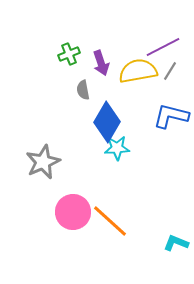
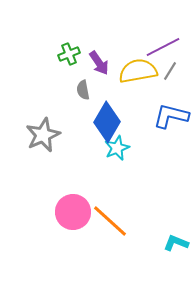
purple arrow: moved 2 px left; rotated 15 degrees counterclockwise
cyan star: rotated 20 degrees counterclockwise
gray star: moved 27 px up
